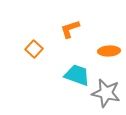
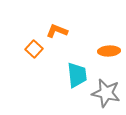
orange L-shape: moved 13 px left, 2 px down; rotated 40 degrees clockwise
cyan trapezoid: rotated 64 degrees clockwise
